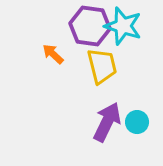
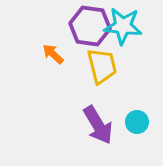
cyan star: rotated 12 degrees counterclockwise
purple arrow: moved 9 px left, 3 px down; rotated 123 degrees clockwise
